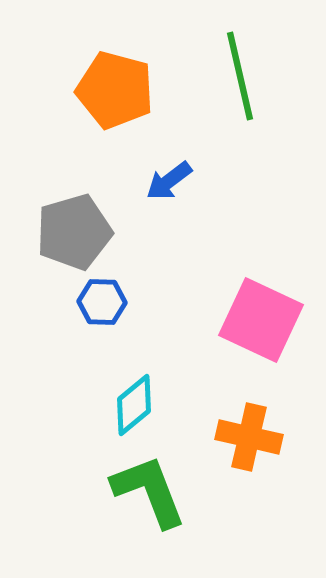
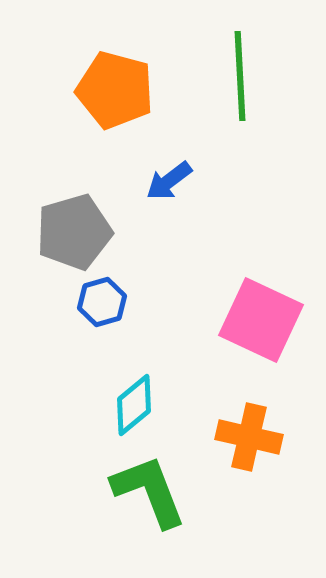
green line: rotated 10 degrees clockwise
blue hexagon: rotated 18 degrees counterclockwise
